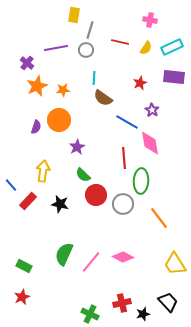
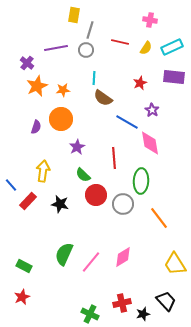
orange circle at (59, 120): moved 2 px right, 1 px up
red line at (124, 158): moved 10 px left
pink diamond at (123, 257): rotated 60 degrees counterclockwise
black trapezoid at (168, 302): moved 2 px left, 1 px up
